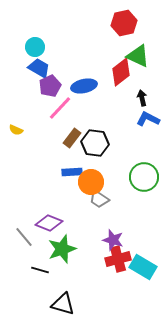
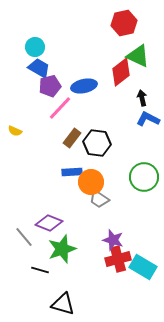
purple pentagon: rotated 10 degrees clockwise
yellow semicircle: moved 1 px left, 1 px down
black hexagon: moved 2 px right
